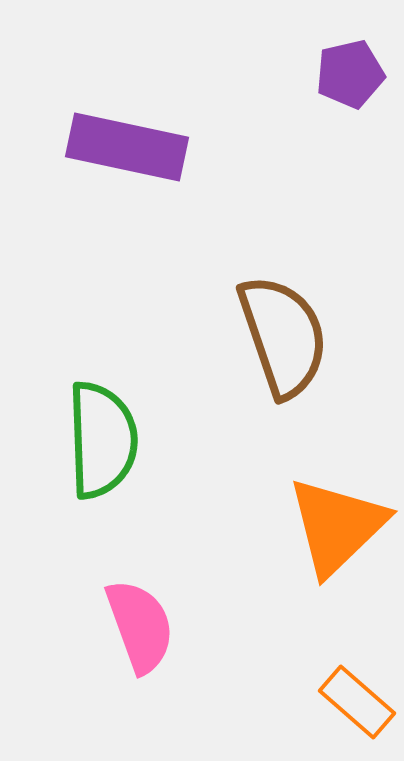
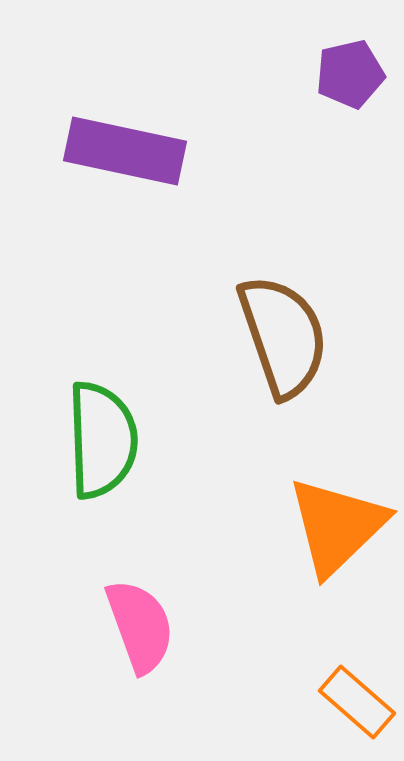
purple rectangle: moved 2 px left, 4 px down
